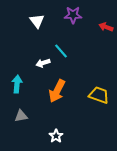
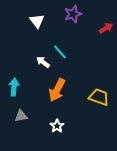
purple star: moved 1 px up; rotated 18 degrees counterclockwise
red arrow: moved 1 px down; rotated 128 degrees clockwise
cyan line: moved 1 px left, 1 px down
white arrow: moved 1 px up; rotated 56 degrees clockwise
cyan arrow: moved 3 px left, 3 px down
orange arrow: moved 1 px up
yellow trapezoid: moved 2 px down
white star: moved 1 px right, 10 px up
